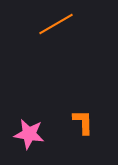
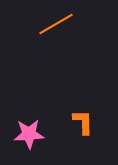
pink star: rotated 12 degrees counterclockwise
